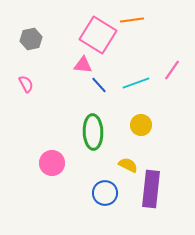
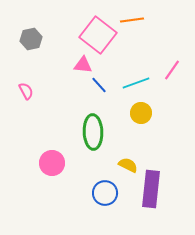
pink square: rotated 6 degrees clockwise
pink semicircle: moved 7 px down
yellow circle: moved 12 px up
